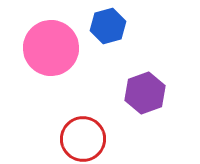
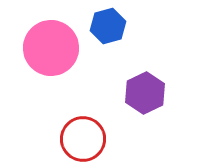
purple hexagon: rotated 6 degrees counterclockwise
